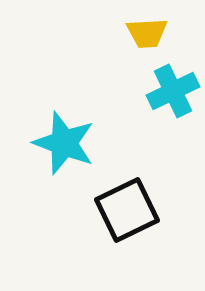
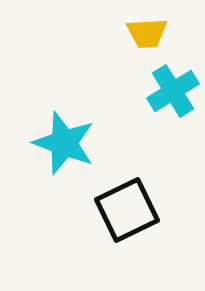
cyan cross: rotated 6 degrees counterclockwise
